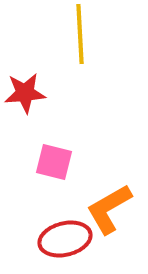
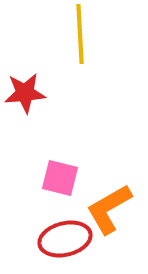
pink square: moved 6 px right, 16 px down
